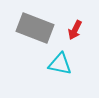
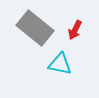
gray rectangle: rotated 18 degrees clockwise
